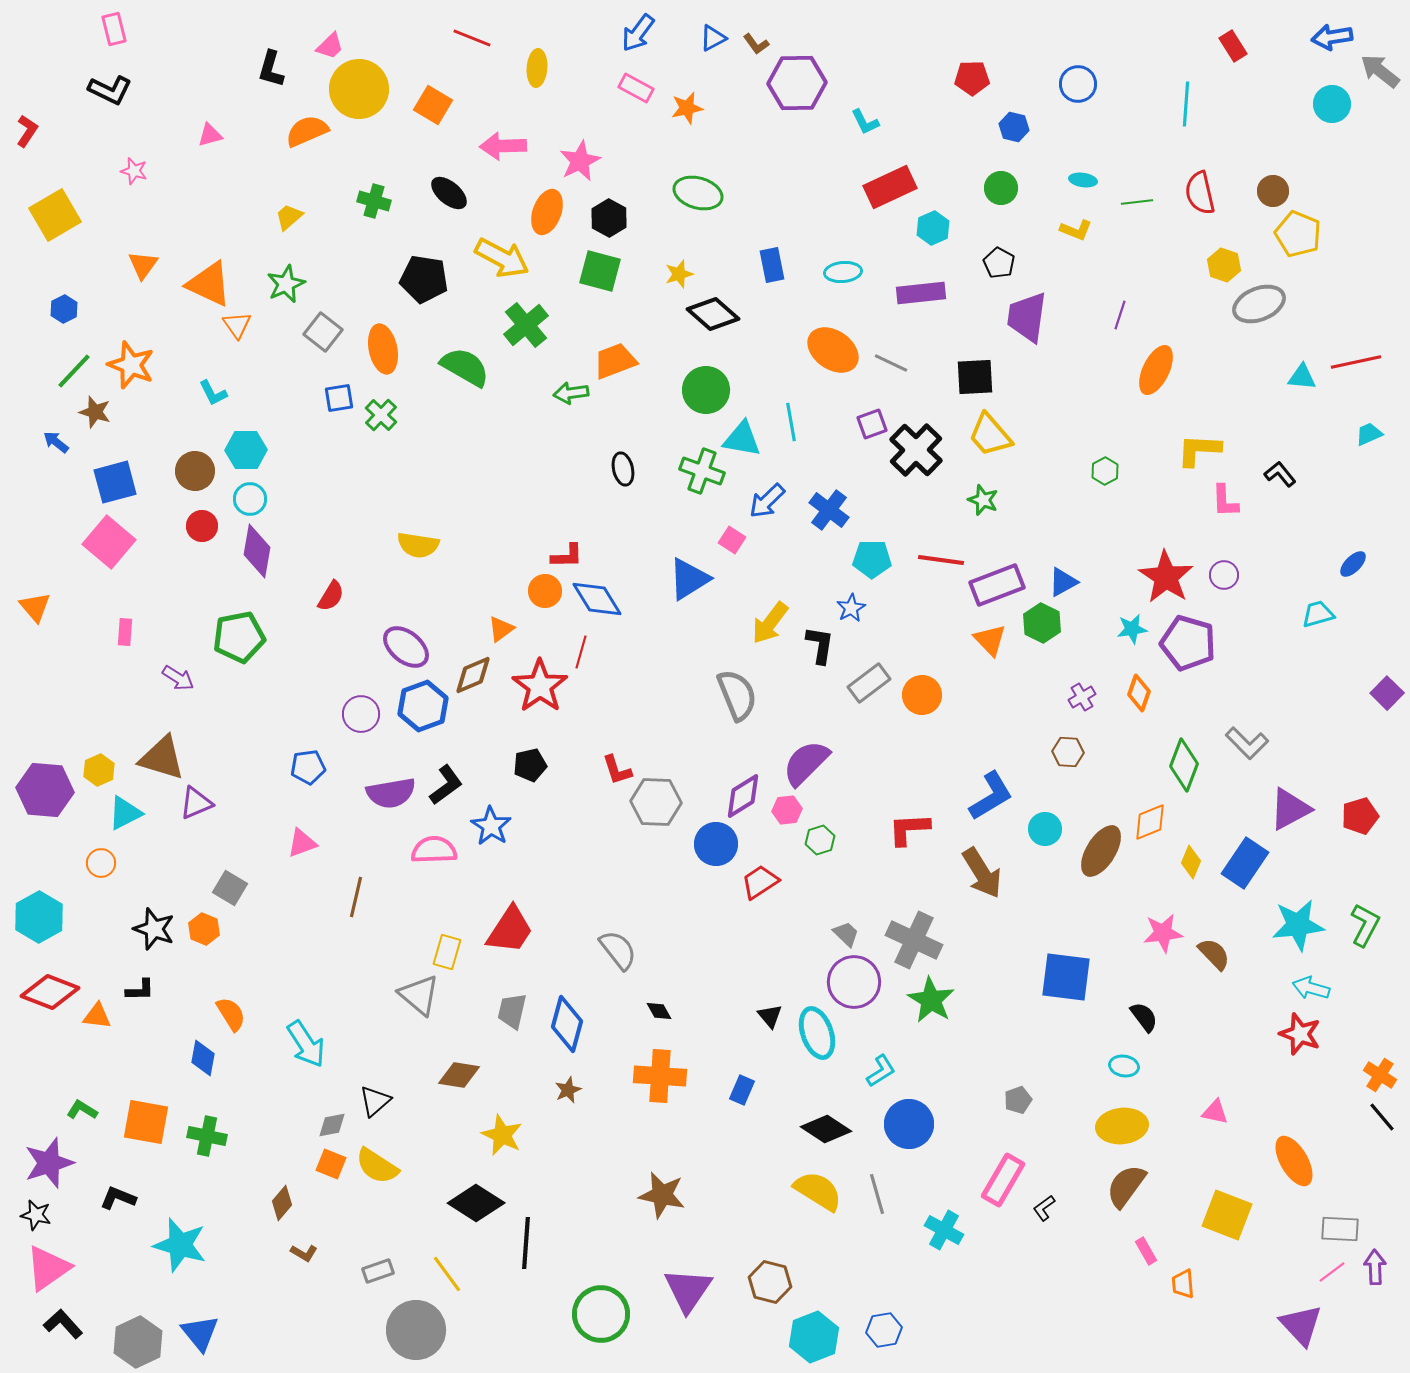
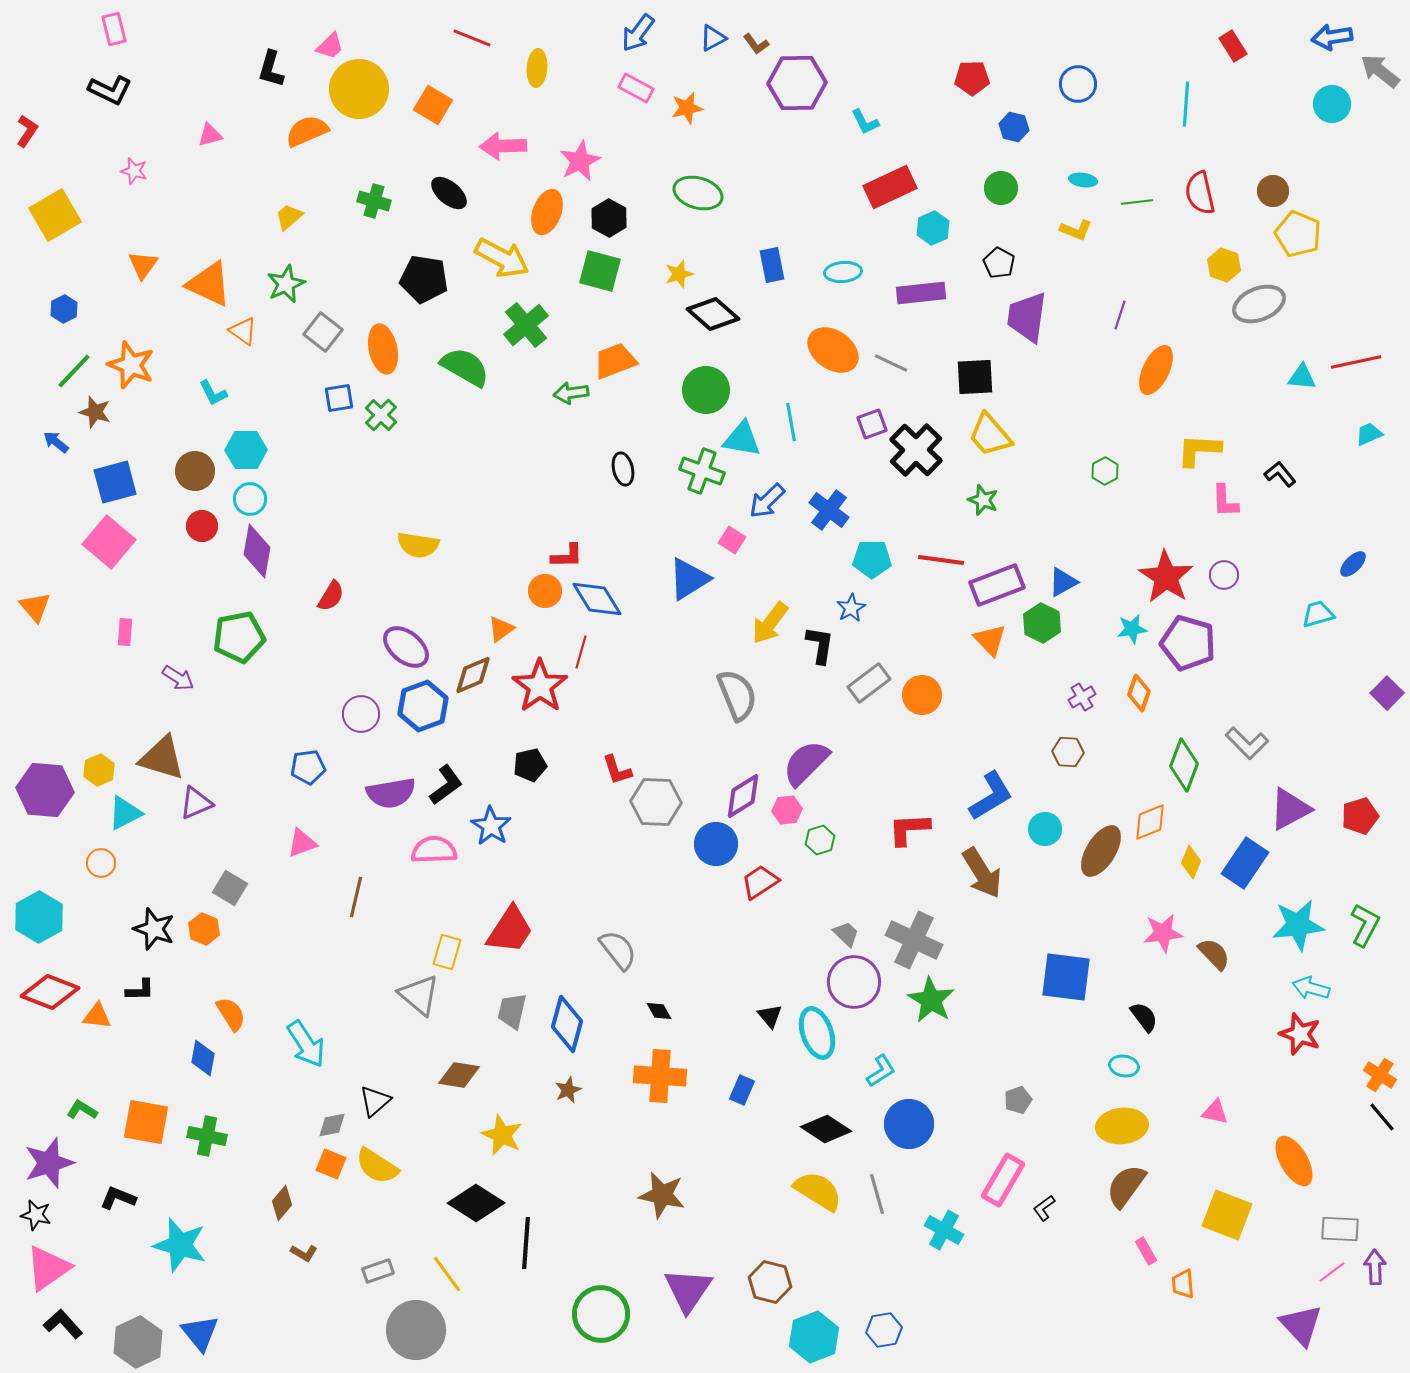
orange triangle at (237, 325): moved 6 px right, 6 px down; rotated 20 degrees counterclockwise
